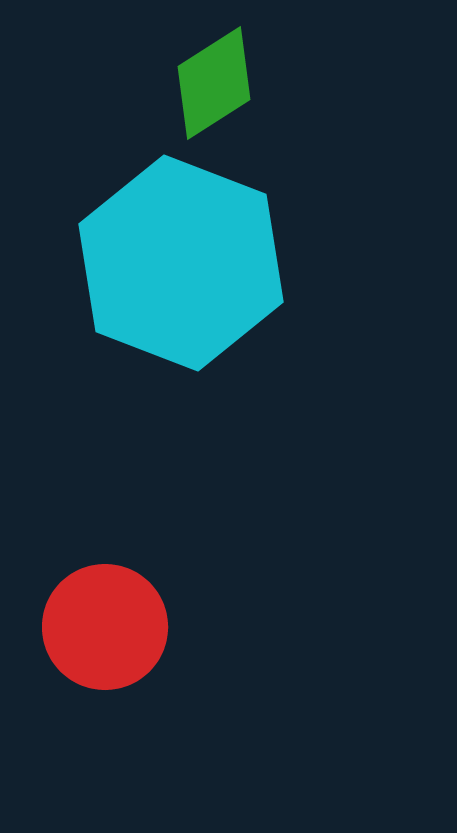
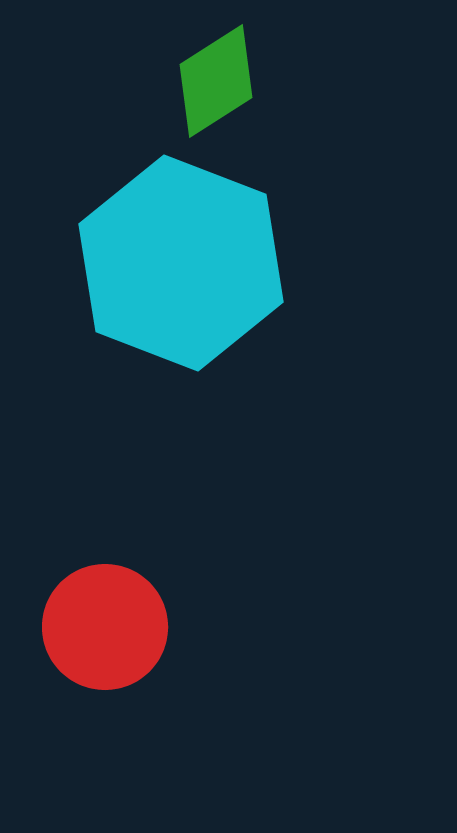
green diamond: moved 2 px right, 2 px up
